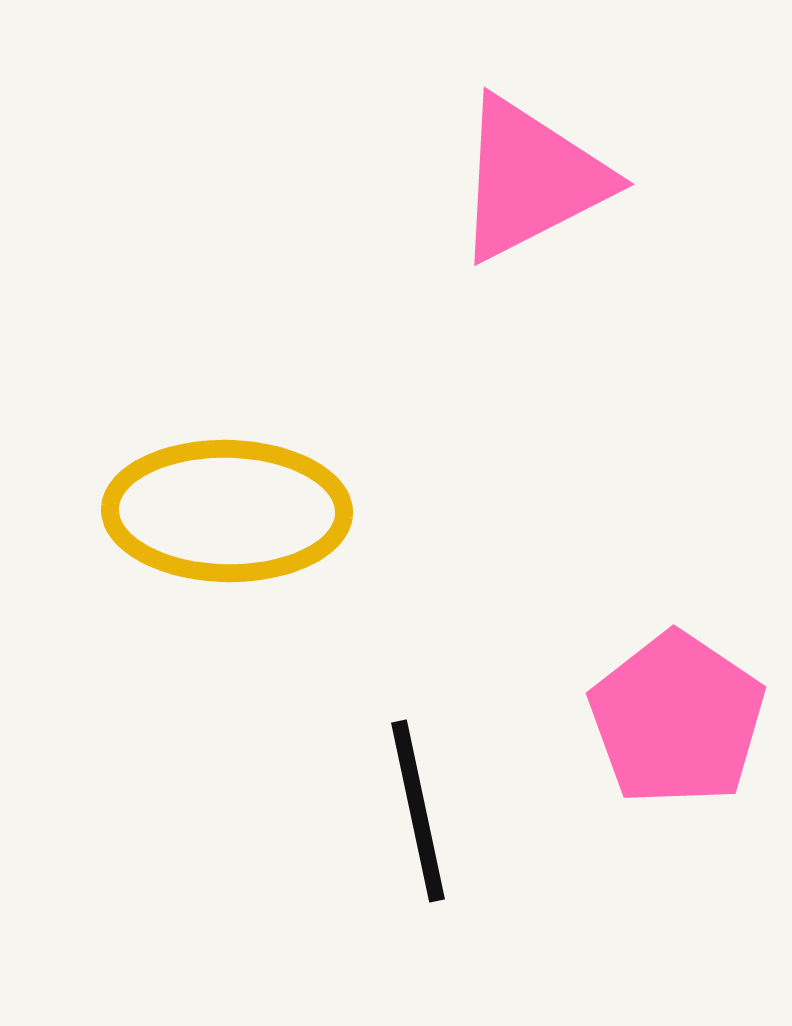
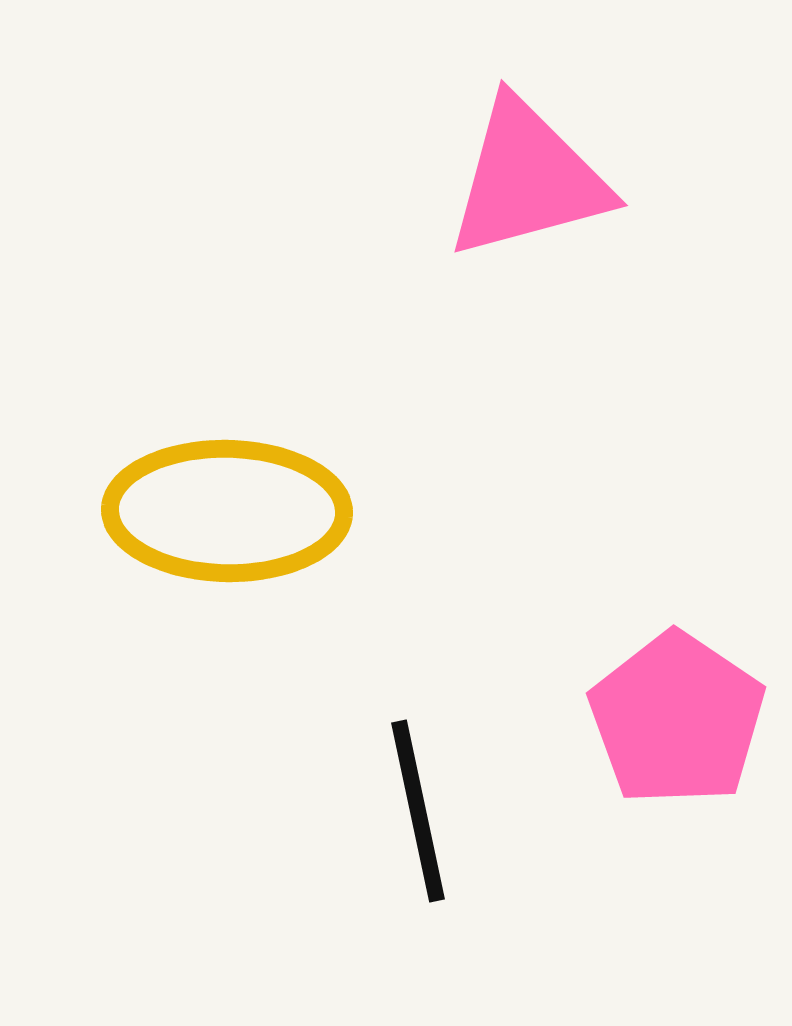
pink triangle: moved 3 px left; rotated 12 degrees clockwise
